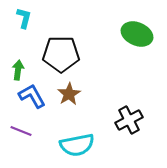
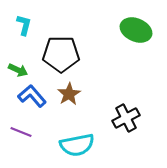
cyan L-shape: moved 7 px down
green ellipse: moved 1 px left, 4 px up
green arrow: rotated 108 degrees clockwise
blue L-shape: rotated 12 degrees counterclockwise
black cross: moved 3 px left, 2 px up
purple line: moved 1 px down
